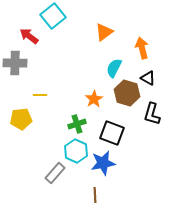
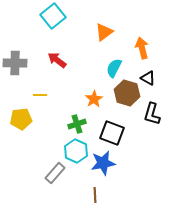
red arrow: moved 28 px right, 24 px down
